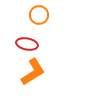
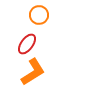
red ellipse: rotated 65 degrees counterclockwise
